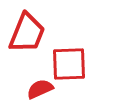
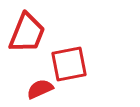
red square: rotated 9 degrees counterclockwise
